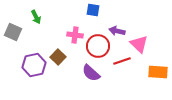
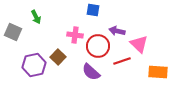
purple semicircle: moved 1 px up
